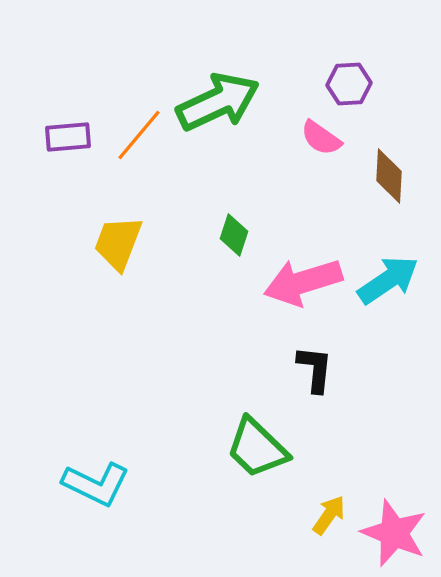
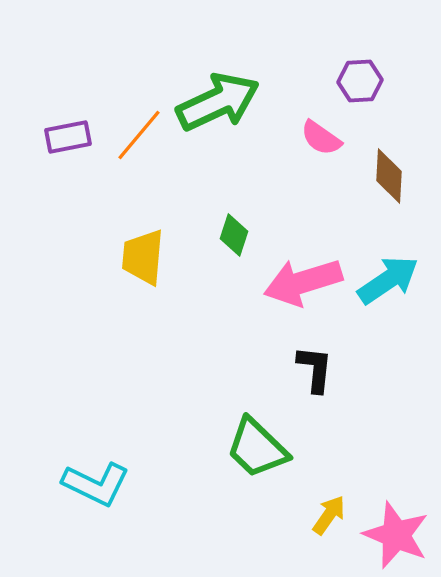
purple hexagon: moved 11 px right, 3 px up
purple rectangle: rotated 6 degrees counterclockwise
yellow trapezoid: moved 25 px right, 14 px down; rotated 16 degrees counterclockwise
pink star: moved 2 px right, 2 px down
